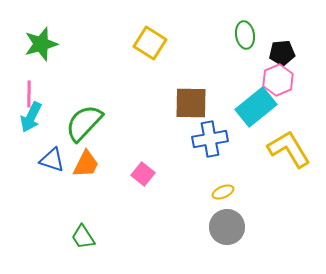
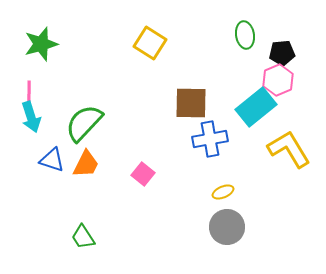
cyan arrow: rotated 44 degrees counterclockwise
